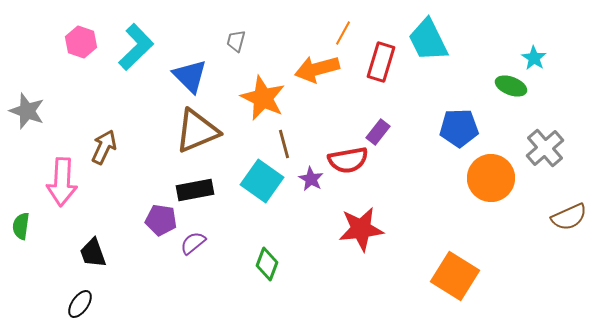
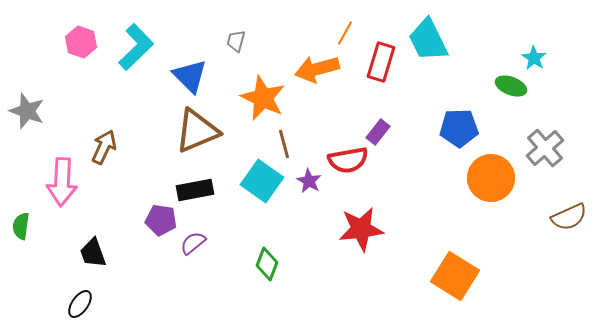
orange line: moved 2 px right
purple star: moved 2 px left, 2 px down
